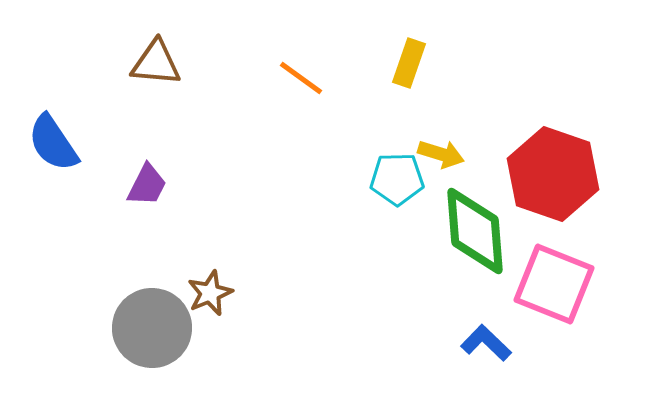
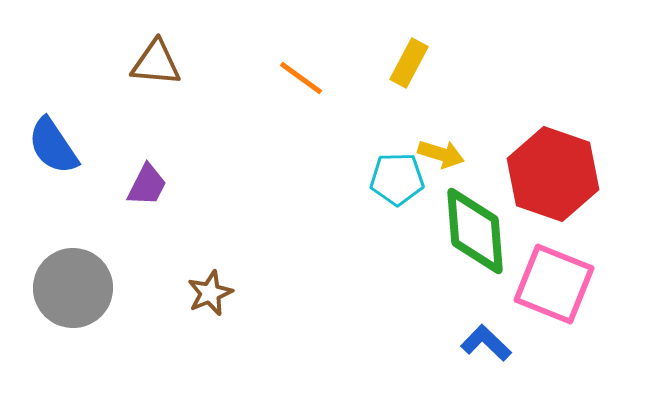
yellow rectangle: rotated 9 degrees clockwise
blue semicircle: moved 3 px down
gray circle: moved 79 px left, 40 px up
